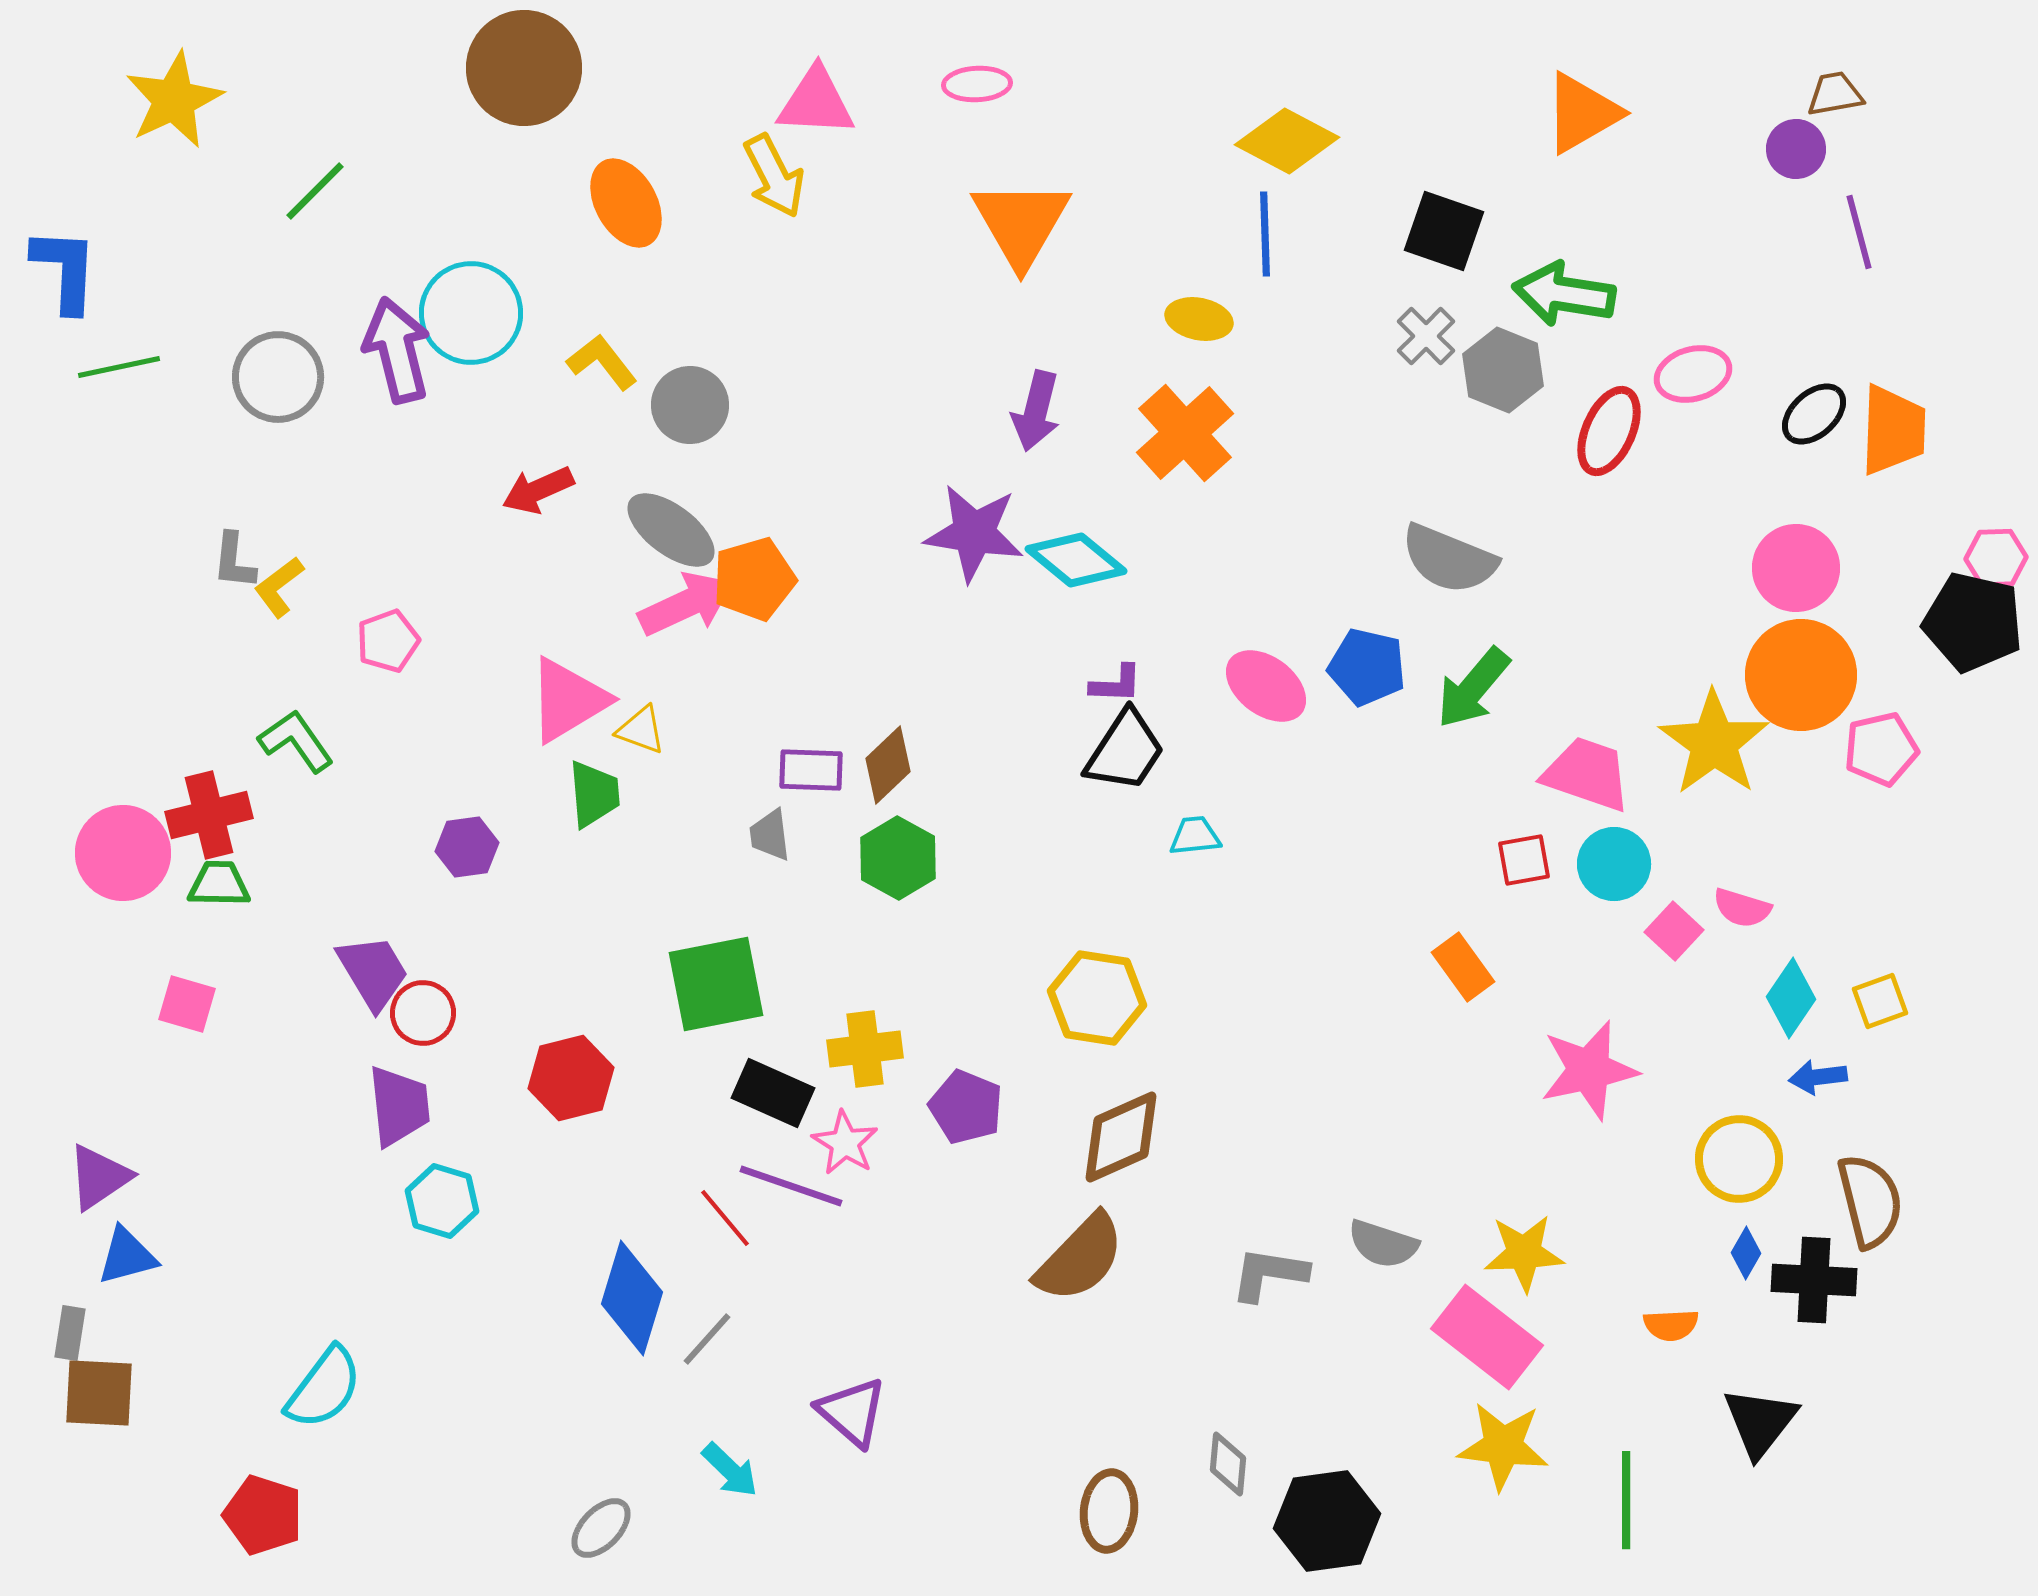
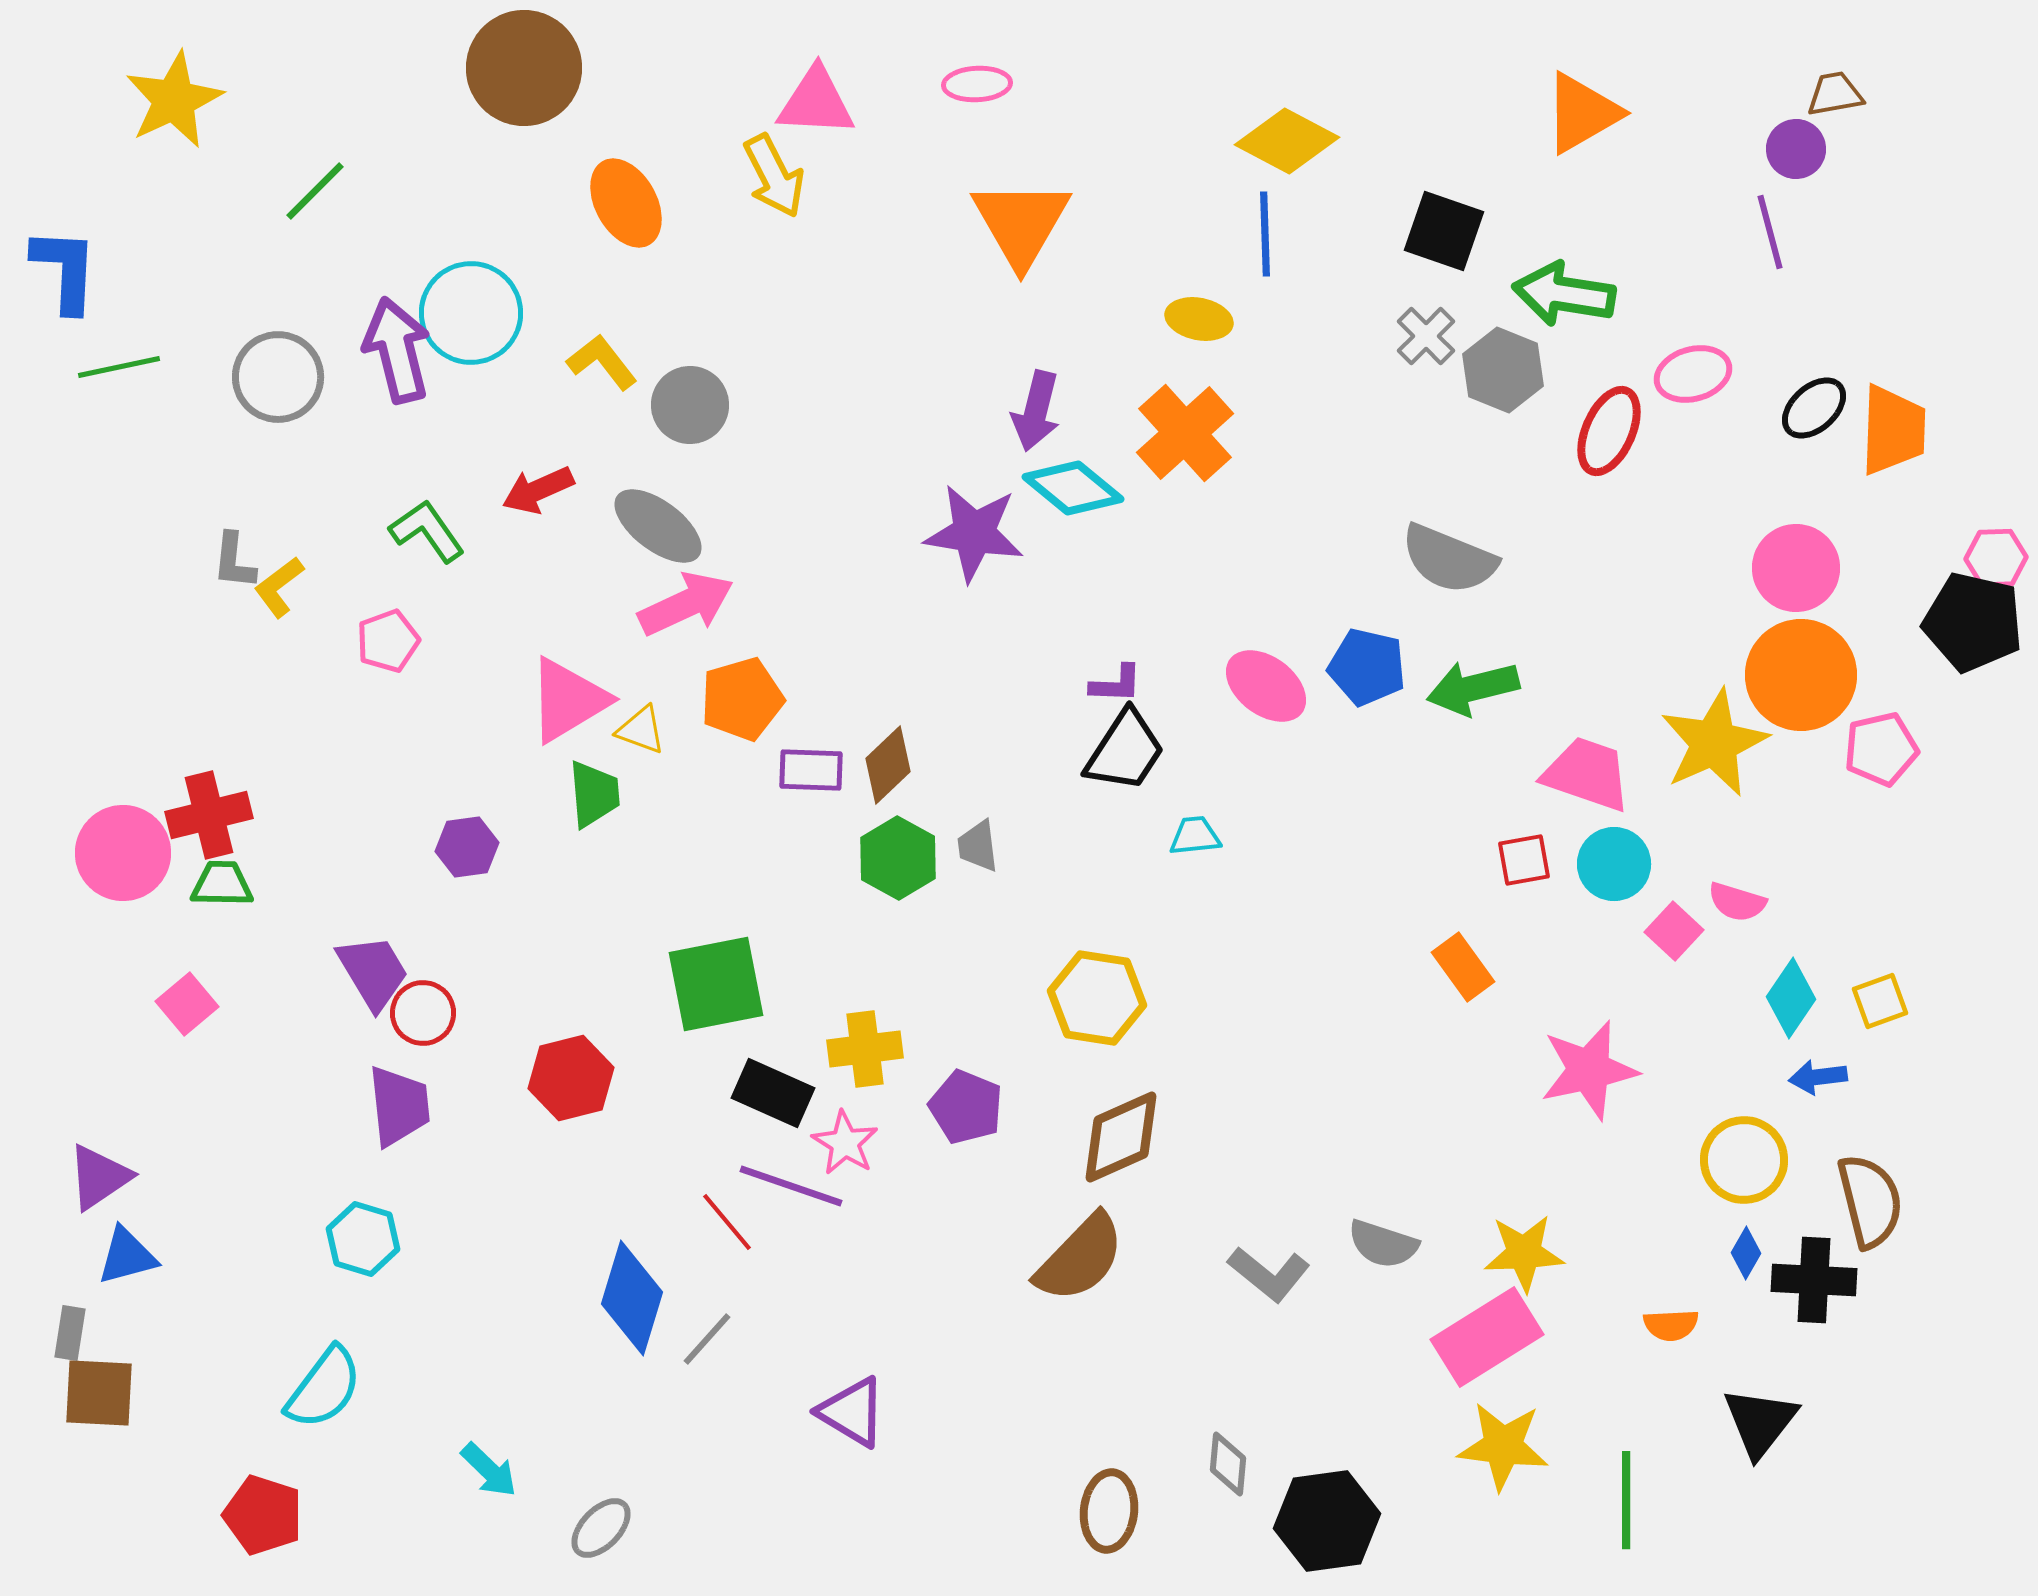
purple line at (1859, 232): moved 89 px left
black ellipse at (1814, 414): moved 6 px up
gray ellipse at (671, 530): moved 13 px left, 4 px up
cyan diamond at (1076, 560): moved 3 px left, 72 px up
orange pentagon at (754, 579): moved 12 px left, 120 px down
green arrow at (1473, 688): rotated 36 degrees clockwise
green L-shape at (296, 741): moved 131 px right, 210 px up
yellow star at (1714, 743): rotated 12 degrees clockwise
gray trapezoid at (770, 835): moved 208 px right, 11 px down
green trapezoid at (219, 884): moved 3 px right
pink semicircle at (1742, 908): moved 5 px left, 6 px up
pink square at (187, 1004): rotated 34 degrees clockwise
yellow circle at (1739, 1159): moved 5 px right, 1 px down
cyan hexagon at (442, 1201): moved 79 px left, 38 px down
red line at (725, 1218): moved 2 px right, 4 px down
gray L-shape at (1269, 1274): rotated 150 degrees counterclockwise
pink rectangle at (1487, 1337): rotated 70 degrees counterclockwise
purple triangle at (852, 1412): rotated 10 degrees counterclockwise
cyan arrow at (730, 1470): moved 241 px left
